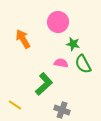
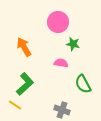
orange arrow: moved 1 px right, 8 px down
green semicircle: moved 20 px down
green L-shape: moved 19 px left
